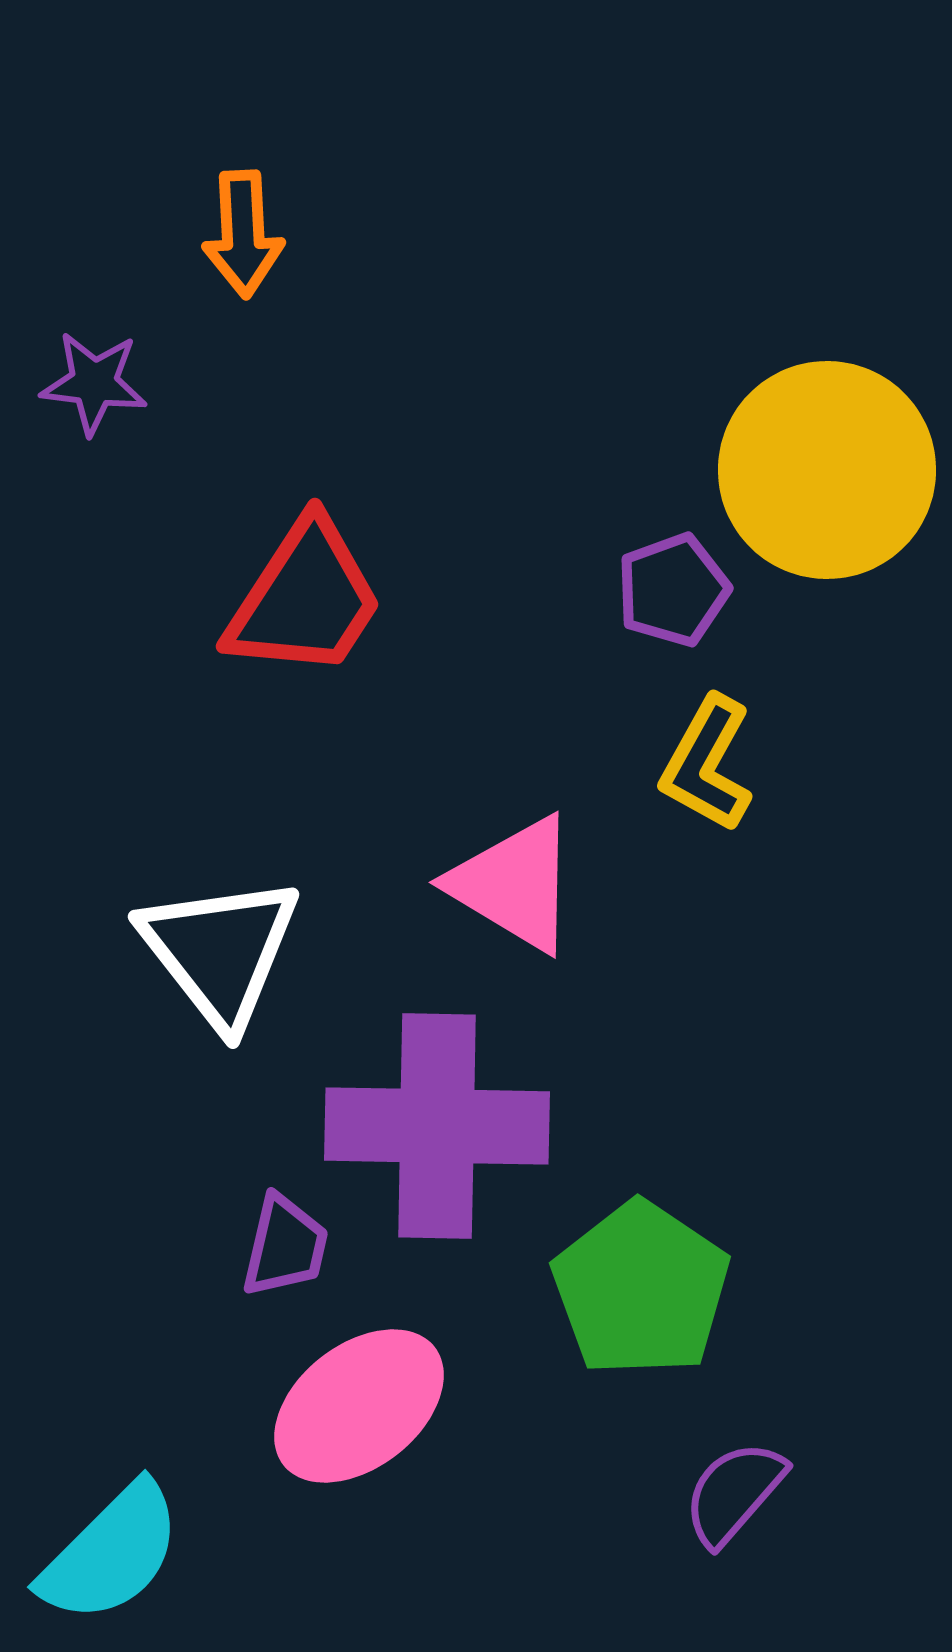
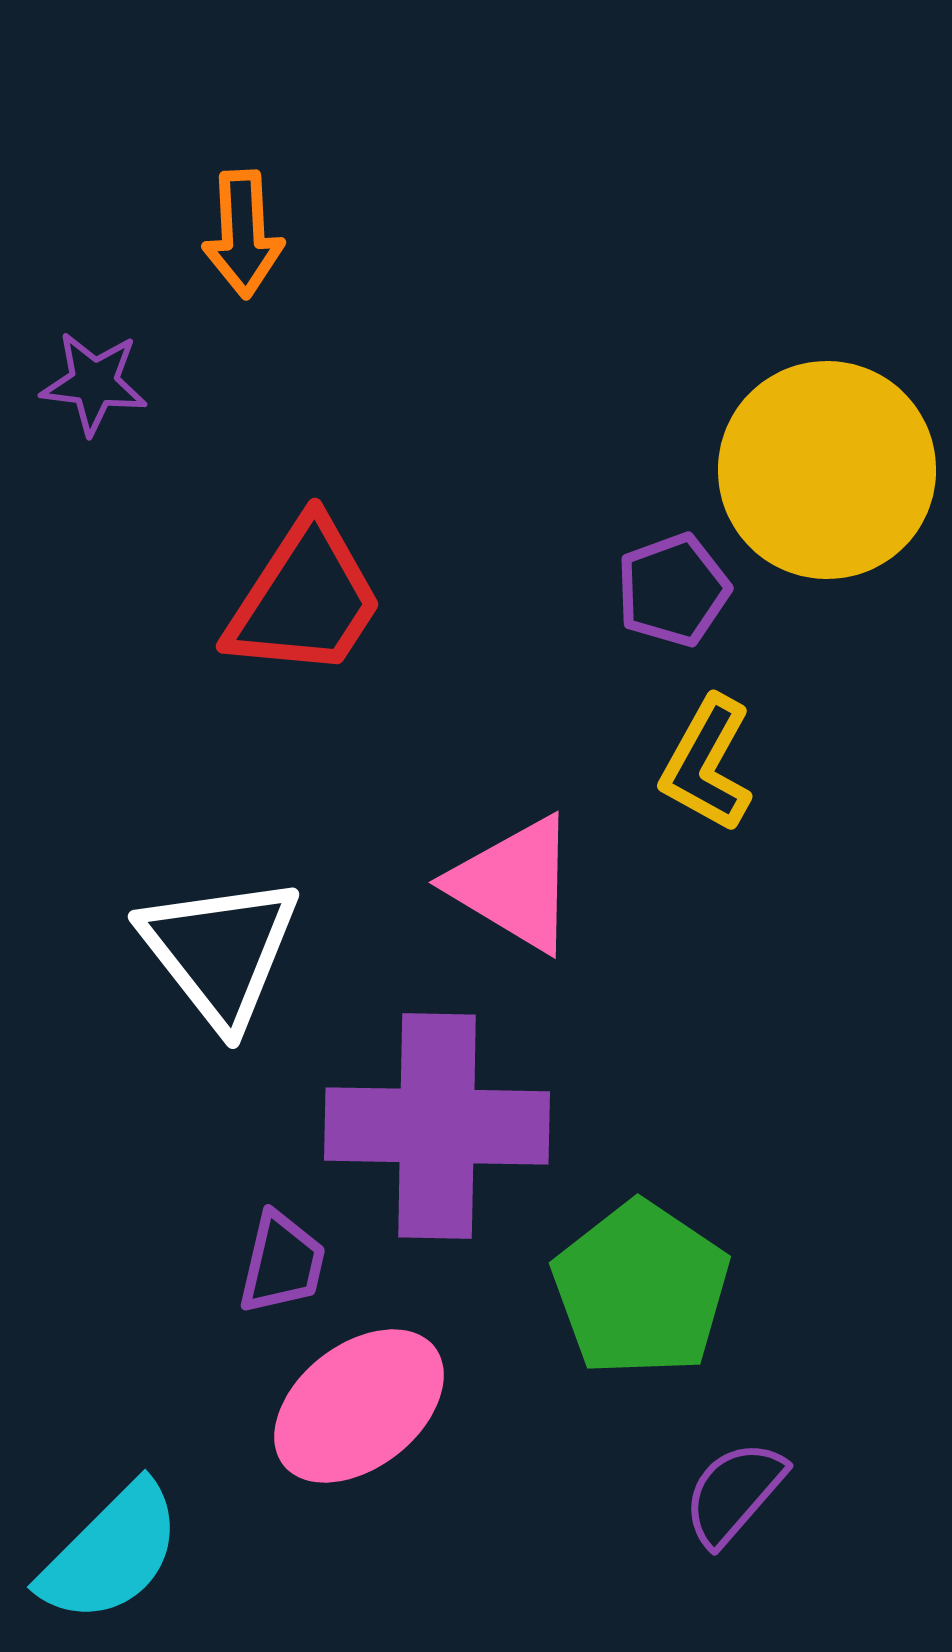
purple trapezoid: moved 3 px left, 17 px down
